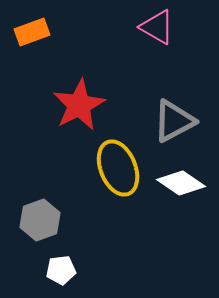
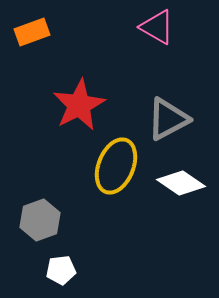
gray triangle: moved 6 px left, 2 px up
yellow ellipse: moved 2 px left, 2 px up; rotated 44 degrees clockwise
